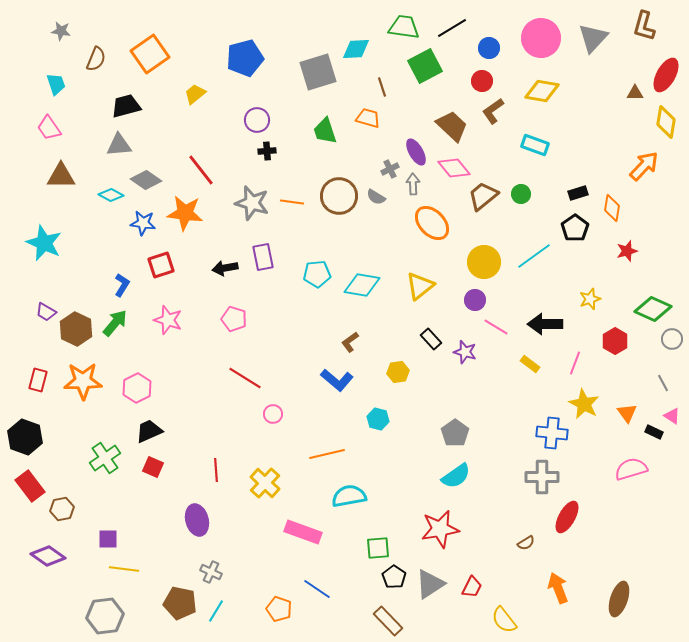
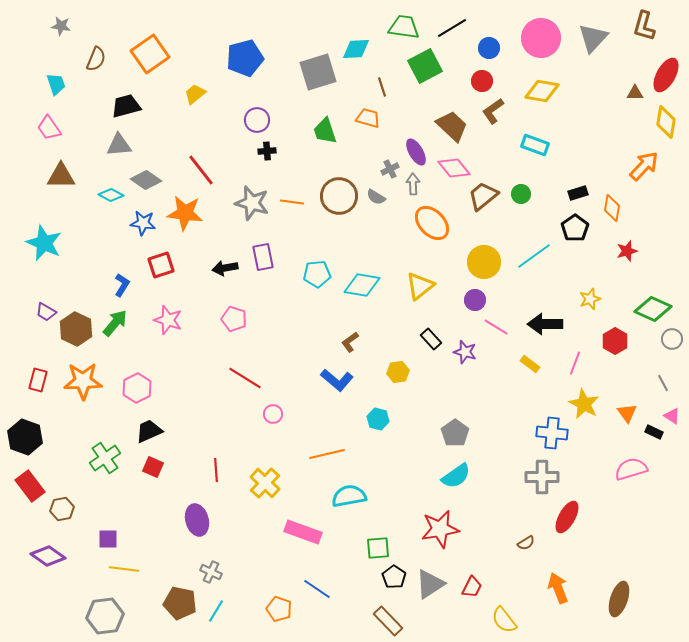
gray star at (61, 31): moved 5 px up
